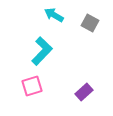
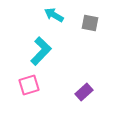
gray square: rotated 18 degrees counterclockwise
cyan L-shape: moved 1 px left
pink square: moved 3 px left, 1 px up
